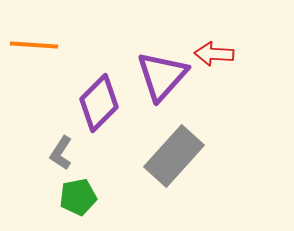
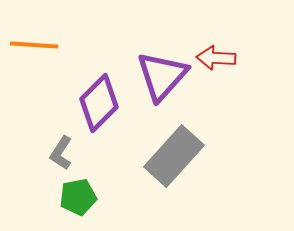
red arrow: moved 2 px right, 4 px down
